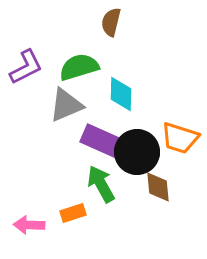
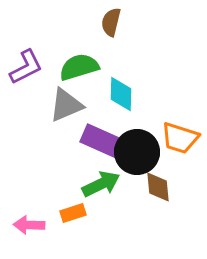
green arrow: rotated 93 degrees clockwise
